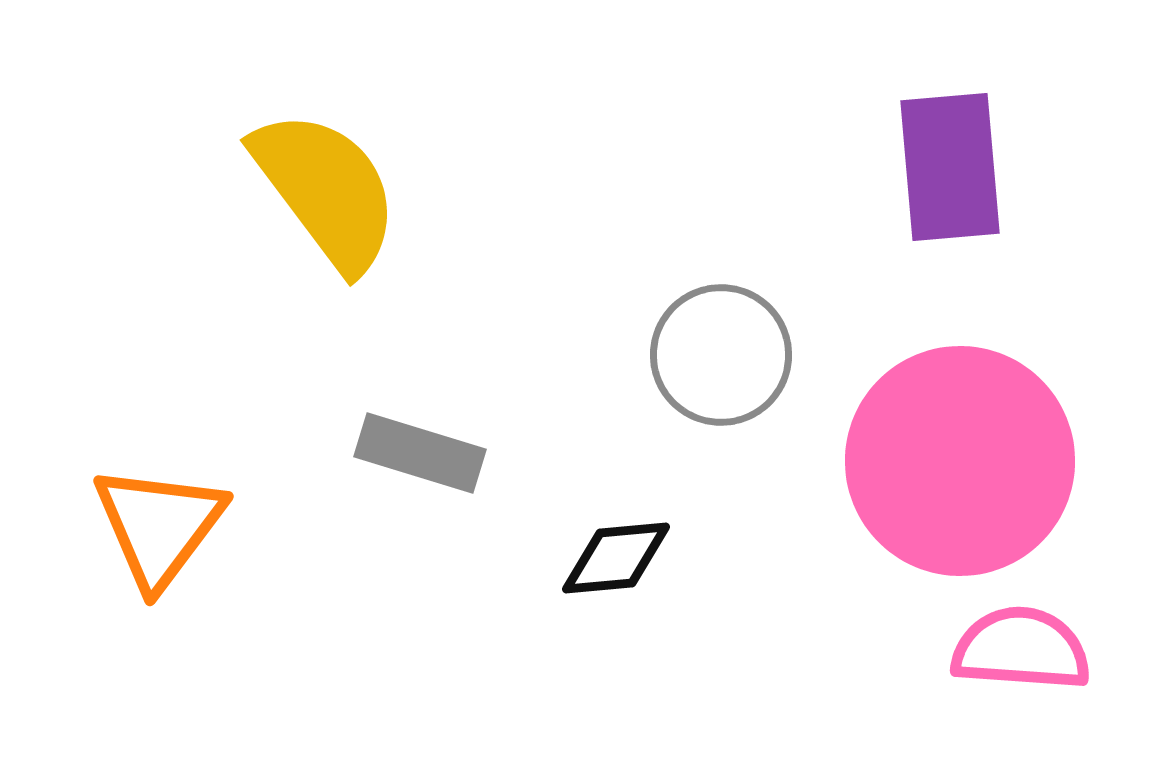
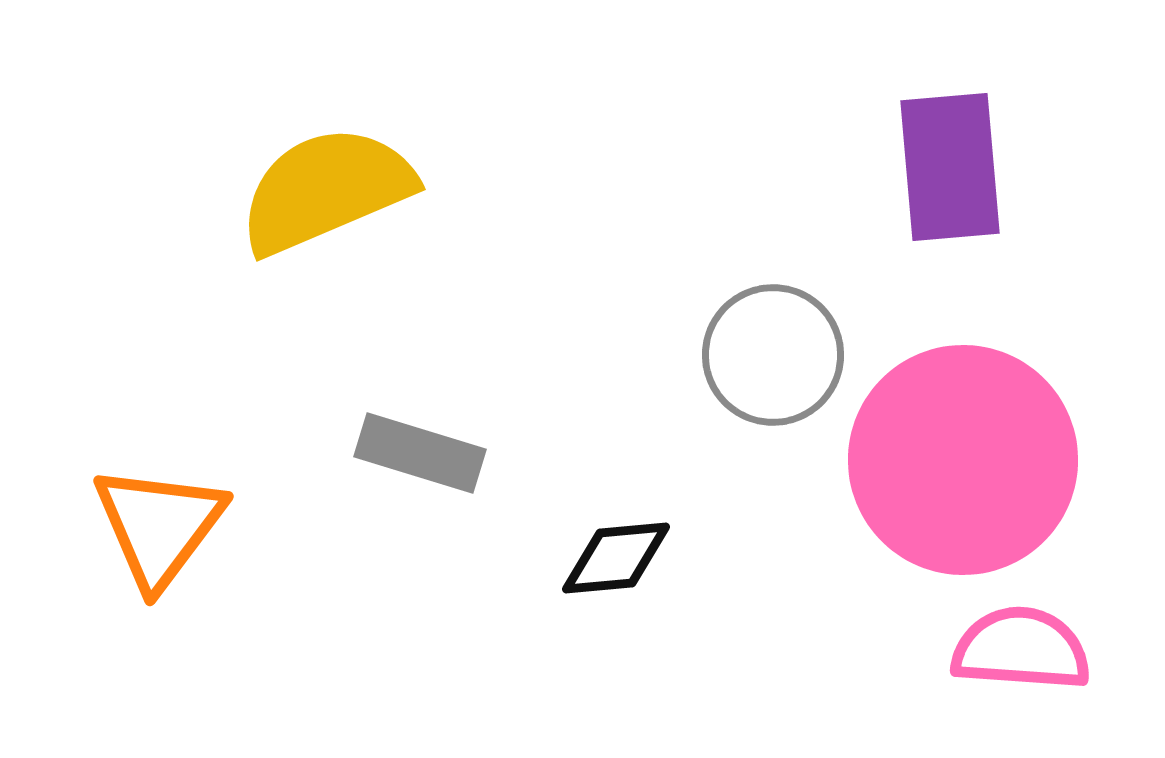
yellow semicircle: rotated 76 degrees counterclockwise
gray circle: moved 52 px right
pink circle: moved 3 px right, 1 px up
